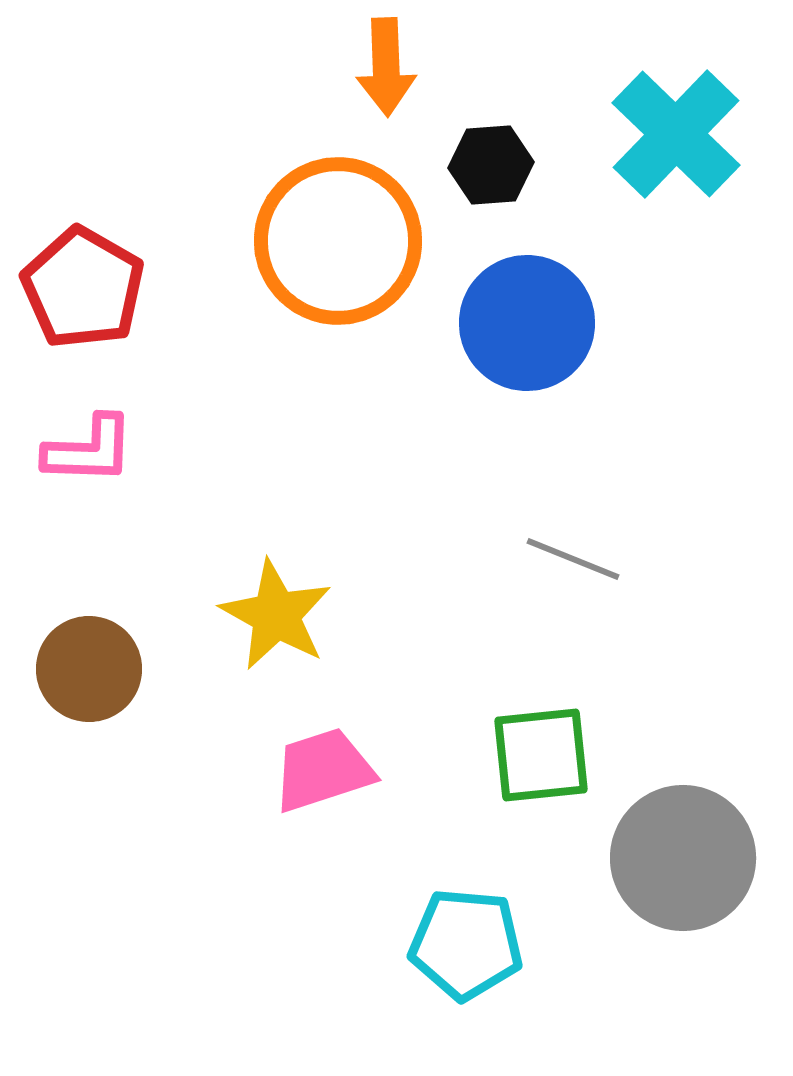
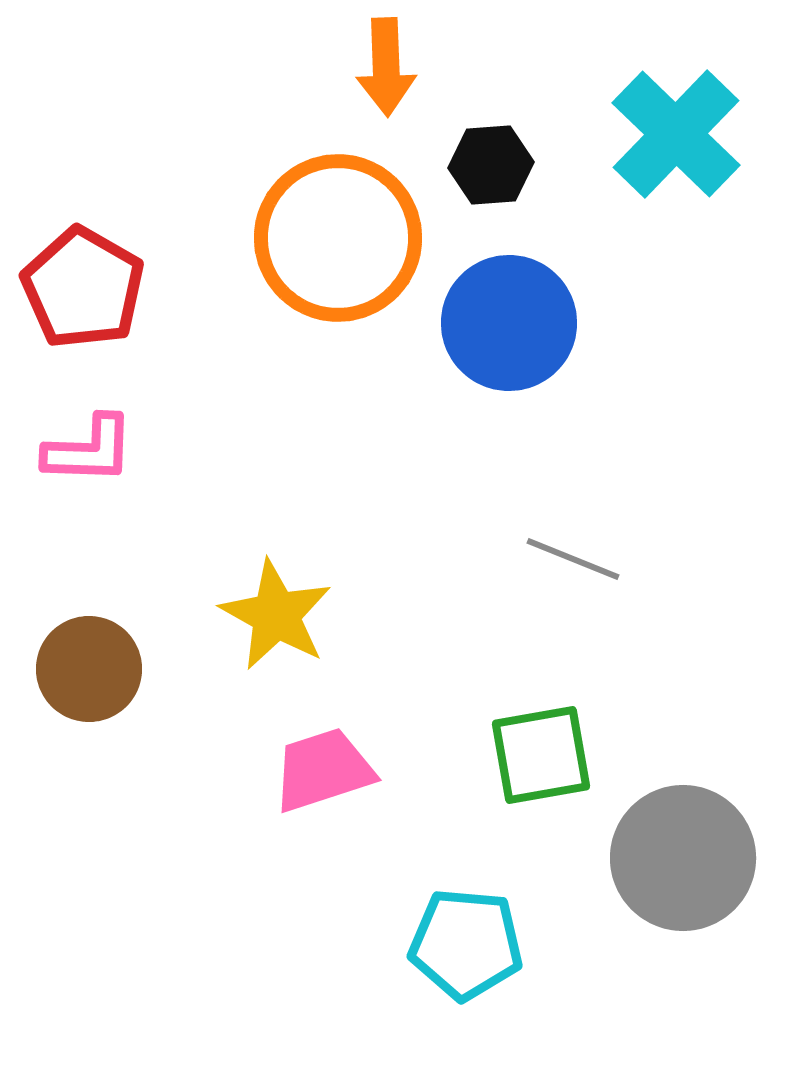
orange circle: moved 3 px up
blue circle: moved 18 px left
green square: rotated 4 degrees counterclockwise
